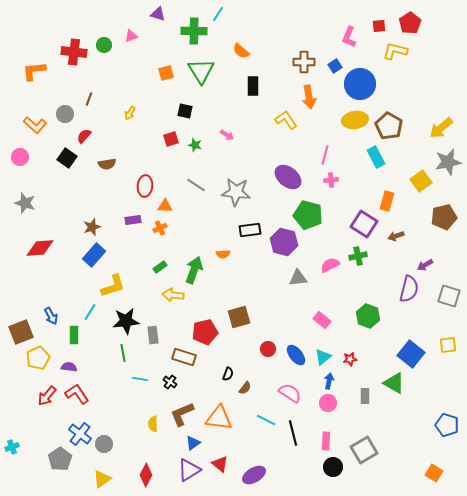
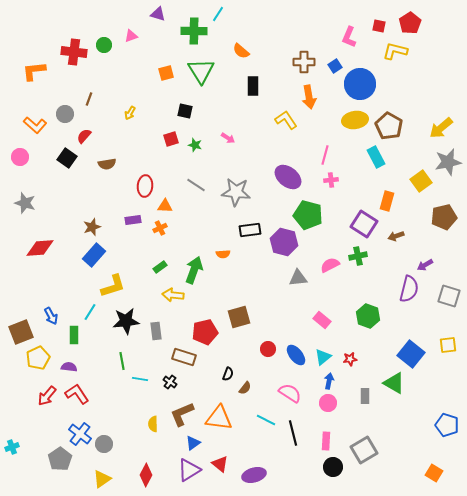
red square at (379, 26): rotated 16 degrees clockwise
pink arrow at (227, 135): moved 1 px right, 3 px down
gray rectangle at (153, 335): moved 3 px right, 4 px up
green line at (123, 353): moved 1 px left, 8 px down
purple ellipse at (254, 475): rotated 15 degrees clockwise
